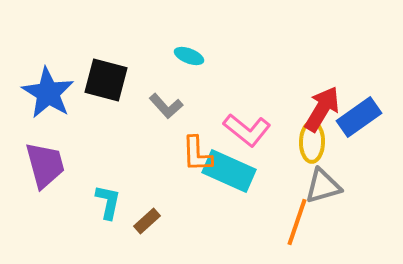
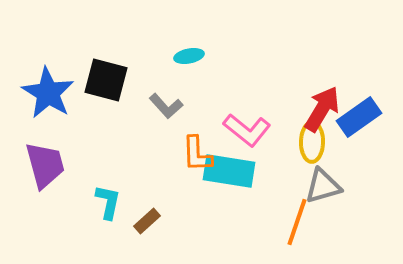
cyan ellipse: rotated 32 degrees counterclockwise
cyan rectangle: rotated 15 degrees counterclockwise
